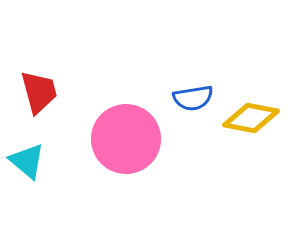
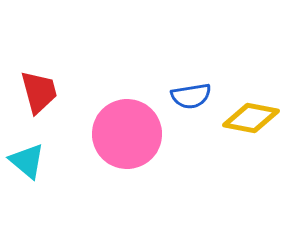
blue semicircle: moved 2 px left, 2 px up
pink circle: moved 1 px right, 5 px up
